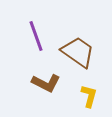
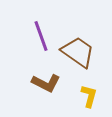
purple line: moved 5 px right
